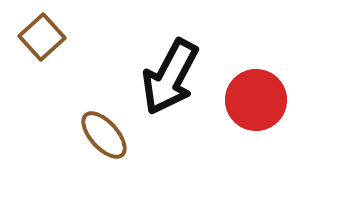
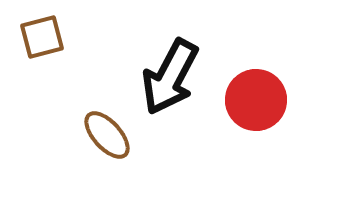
brown square: rotated 27 degrees clockwise
brown ellipse: moved 3 px right
